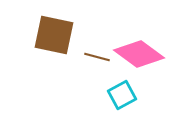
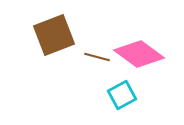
brown square: rotated 33 degrees counterclockwise
